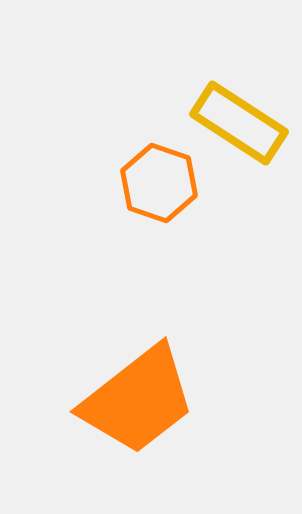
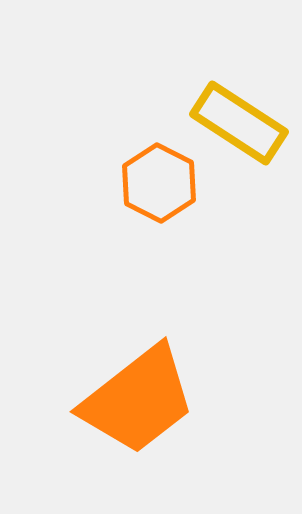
orange hexagon: rotated 8 degrees clockwise
